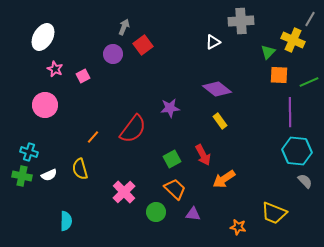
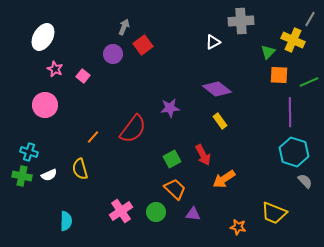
pink square: rotated 24 degrees counterclockwise
cyan hexagon: moved 3 px left, 1 px down; rotated 12 degrees clockwise
pink cross: moved 3 px left, 19 px down; rotated 10 degrees clockwise
